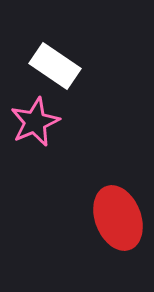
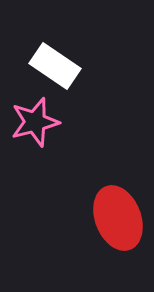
pink star: rotated 9 degrees clockwise
